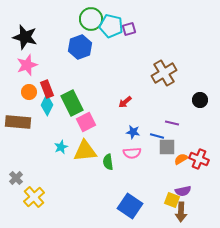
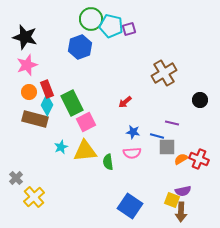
brown rectangle: moved 17 px right, 3 px up; rotated 10 degrees clockwise
